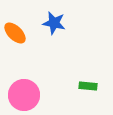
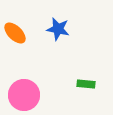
blue star: moved 4 px right, 6 px down
green rectangle: moved 2 px left, 2 px up
